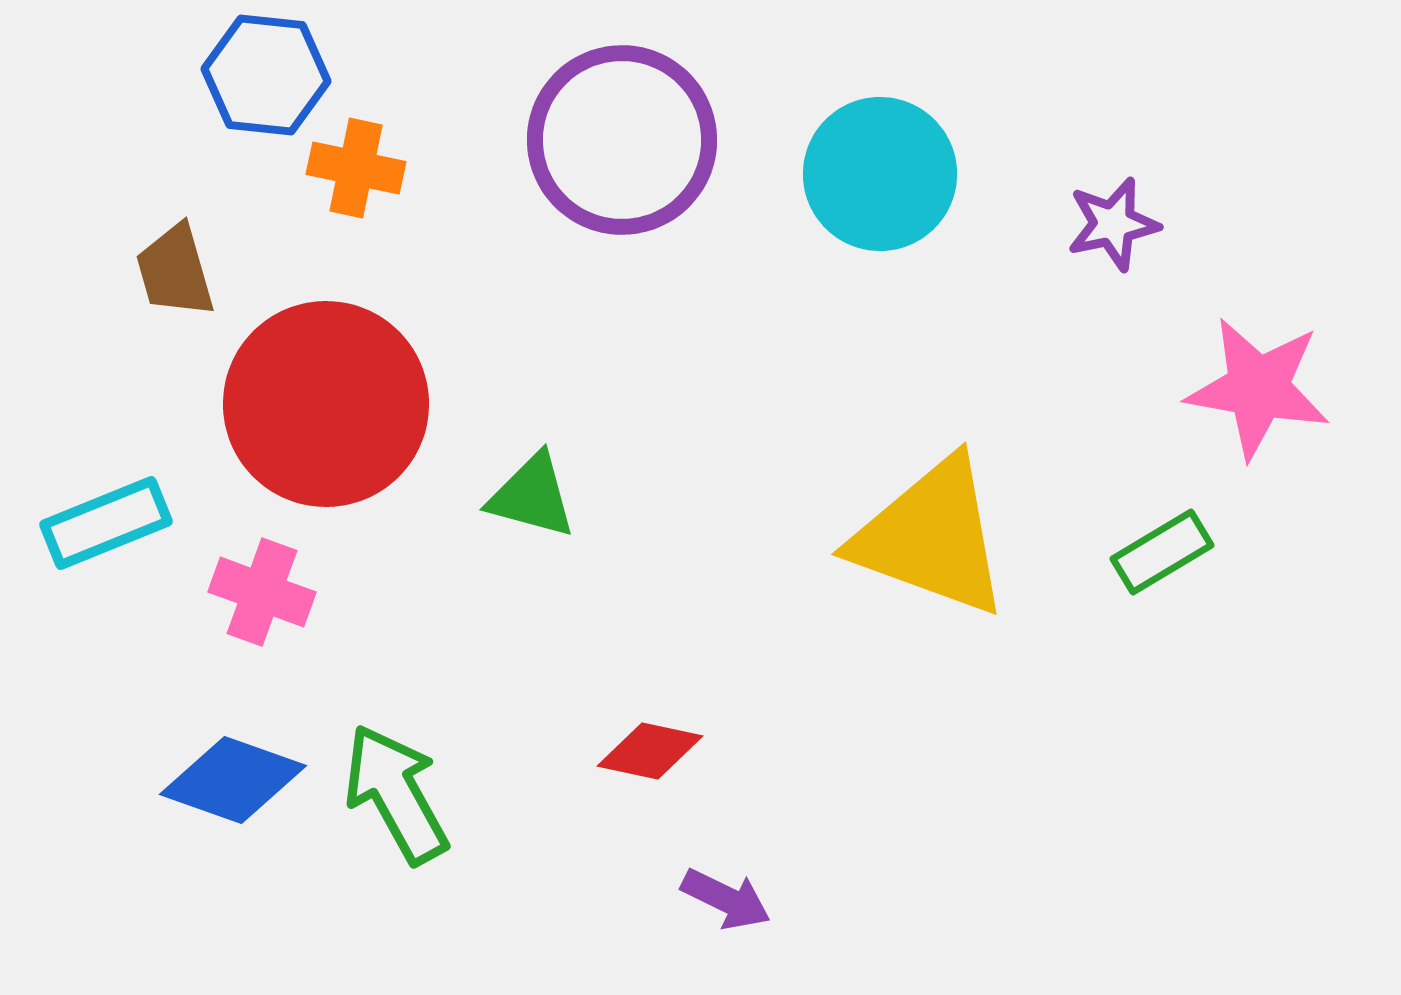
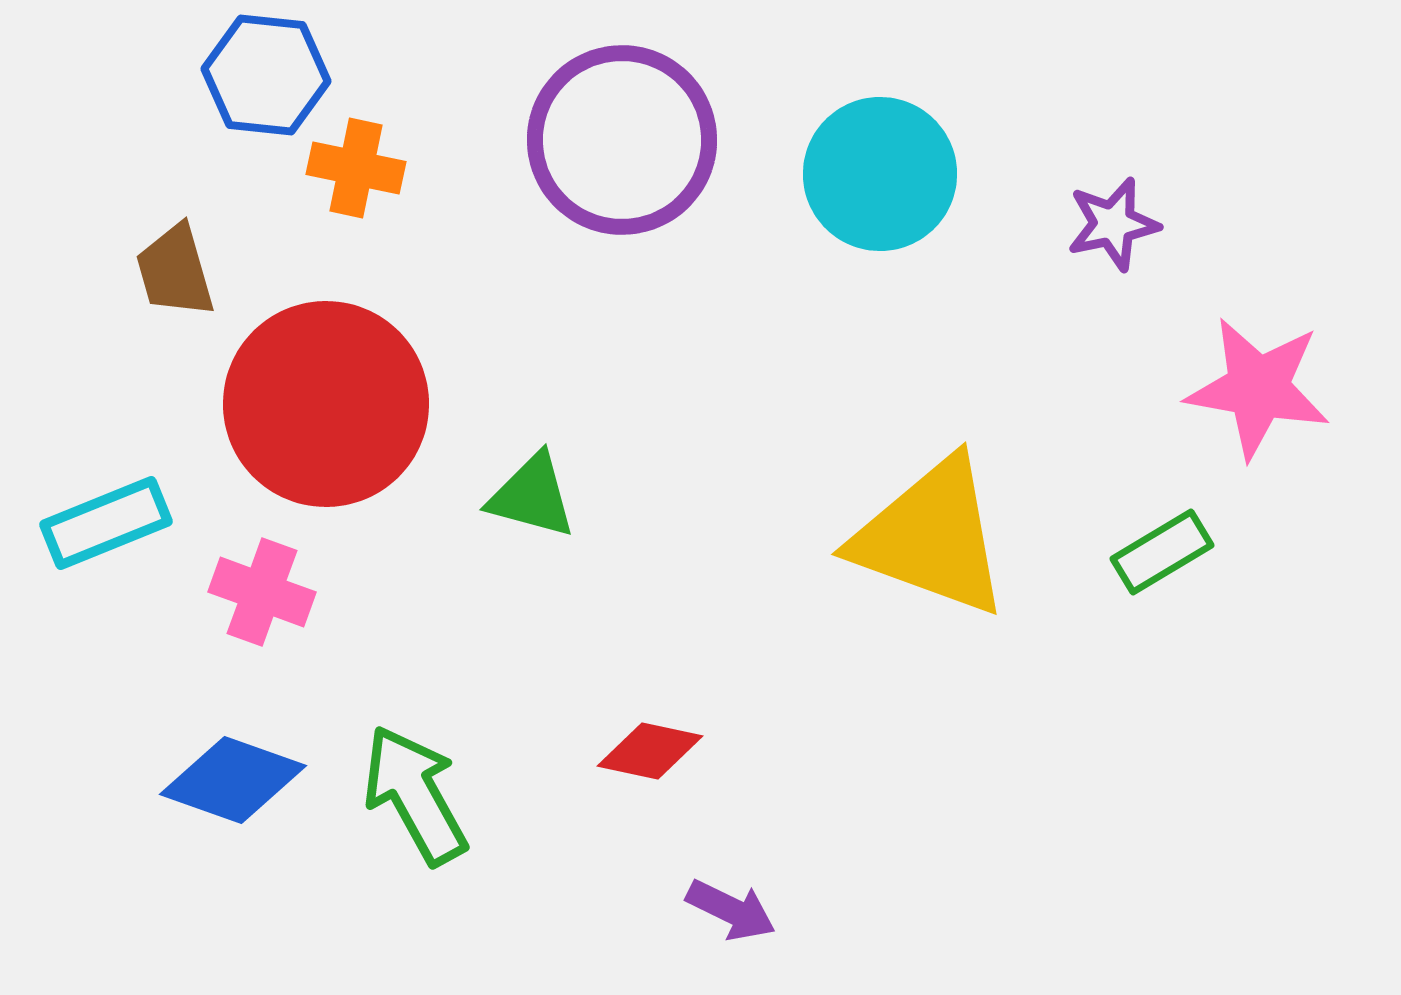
green arrow: moved 19 px right, 1 px down
purple arrow: moved 5 px right, 11 px down
